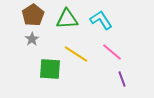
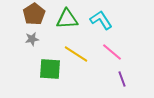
brown pentagon: moved 1 px right, 1 px up
gray star: rotated 24 degrees clockwise
